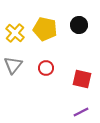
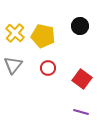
black circle: moved 1 px right, 1 px down
yellow pentagon: moved 2 px left, 7 px down
red circle: moved 2 px right
red square: rotated 24 degrees clockwise
purple line: rotated 42 degrees clockwise
